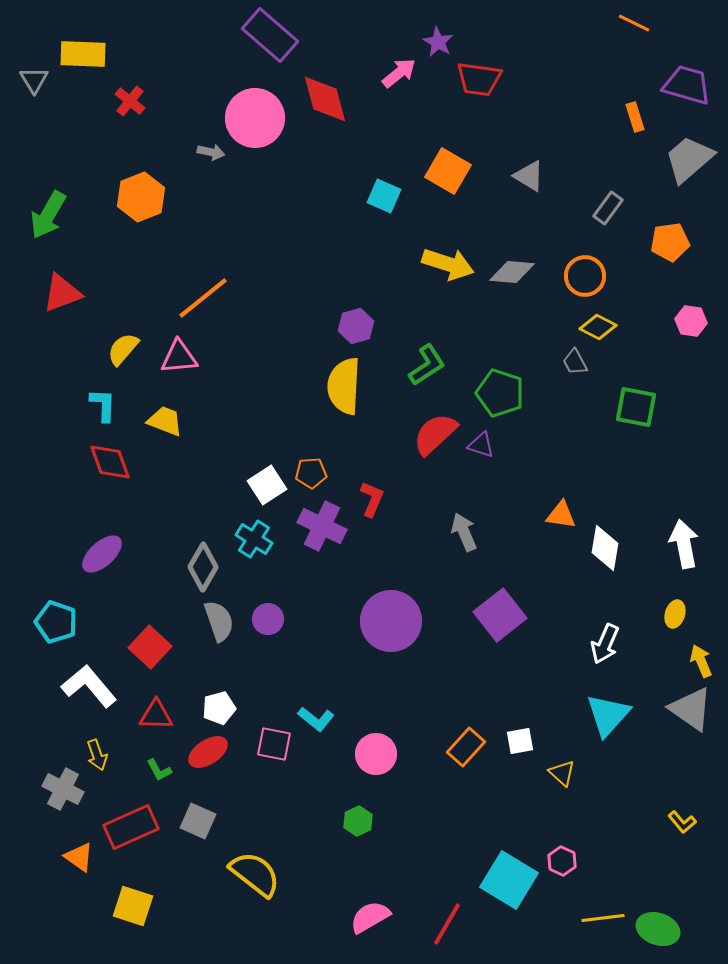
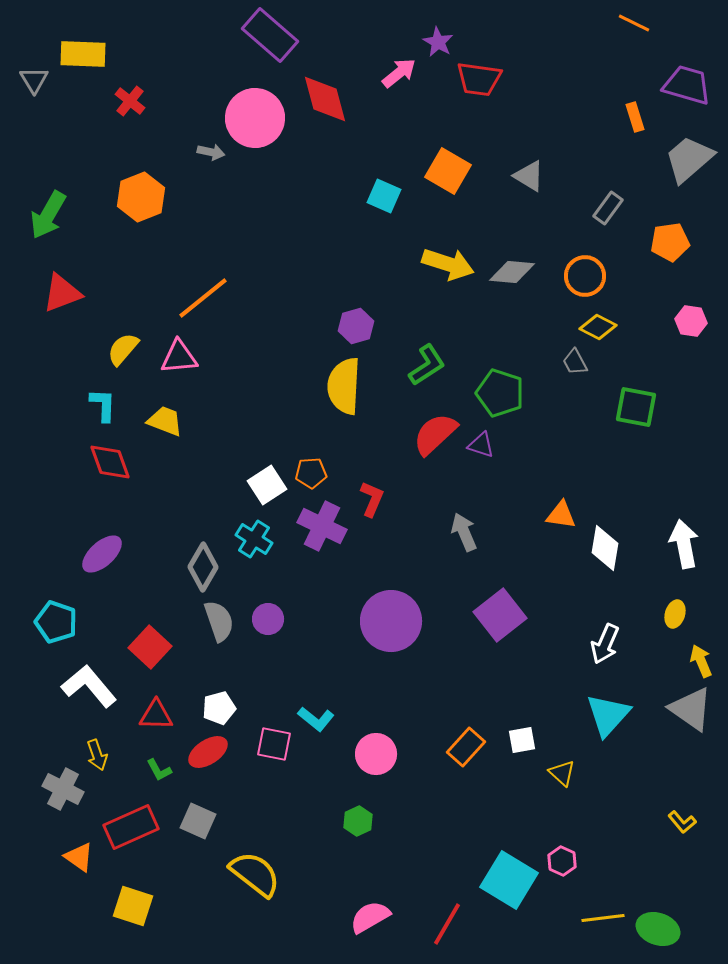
white square at (520, 741): moved 2 px right, 1 px up
